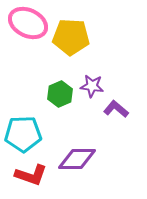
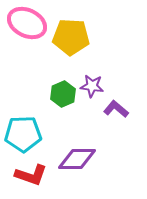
pink ellipse: moved 1 px left
green hexagon: moved 3 px right
